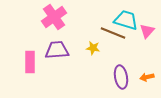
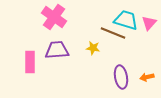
pink cross: rotated 20 degrees counterclockwise
pink triangle: moved 2 px right, 8 px up
